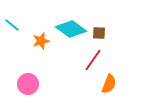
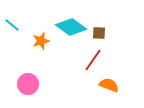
cyan diamond: moved 2 px up
orange semicircle: moved 1 px down; rotated 90 degrees counterclockwise
